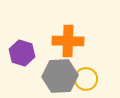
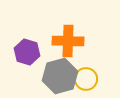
purple hexagon: moved 5 px right, 1 px up
gray hexagon: rotated 12 degrees counterclockwise
